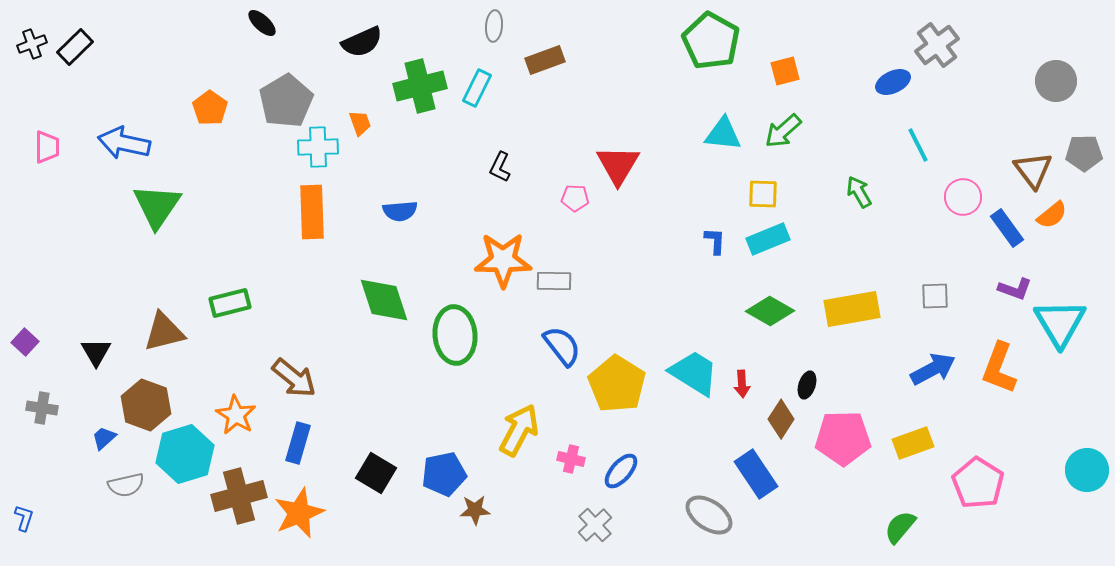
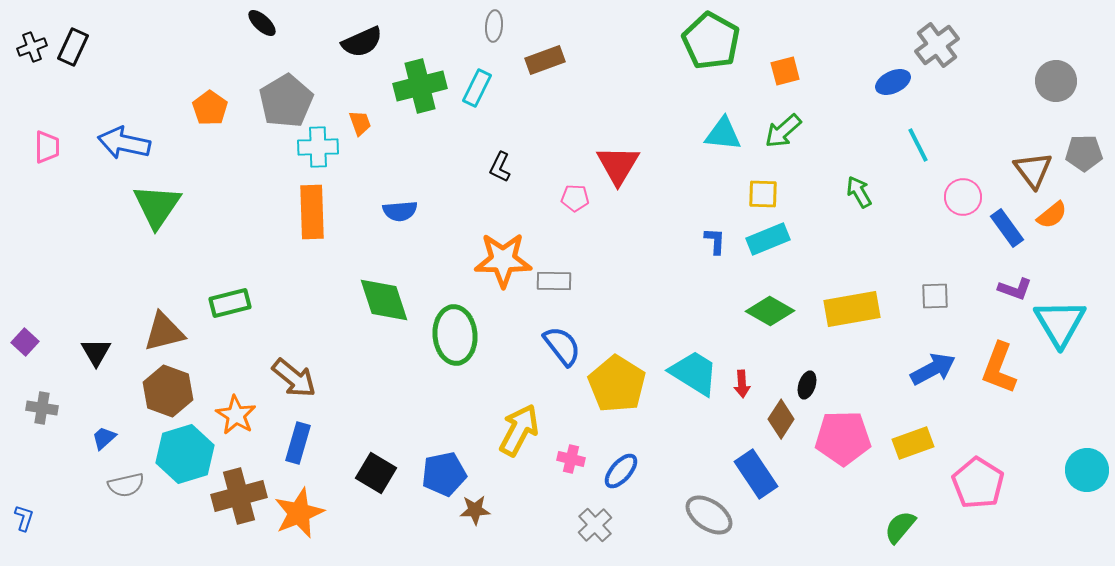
black cross at (32, 44): moved 3 px down
black rectangle at (75, 47): moved 2 px left; rotated 21 degrees counterclockwise
brown hexagon at (146, 405): moved 22 px right, 14 px up
